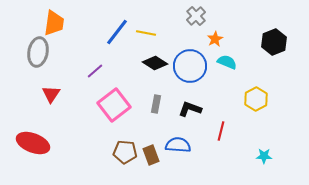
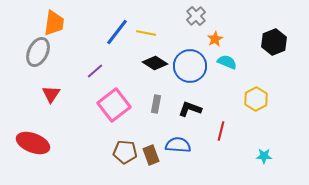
gray ellipse: rotated 16 degrees clockwise
